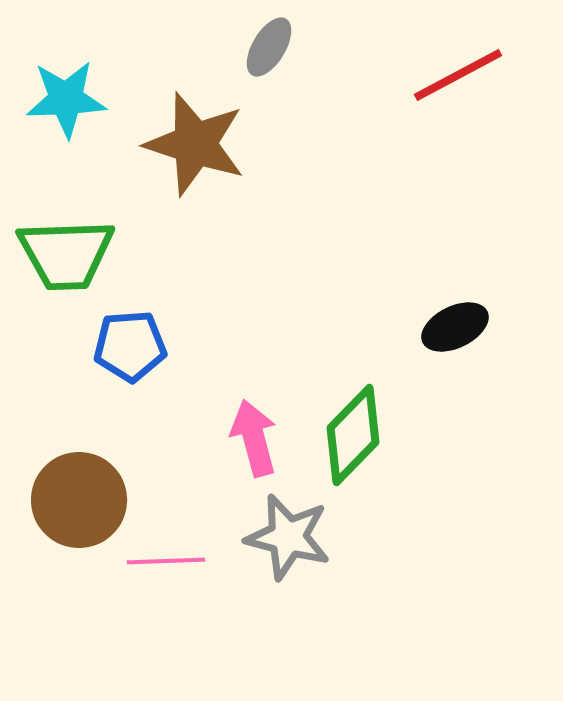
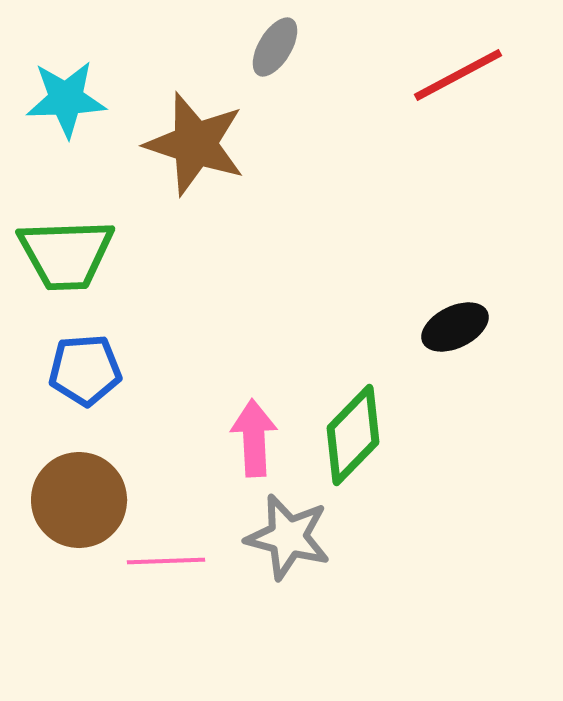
gray ellipse: moved 6 px right
blue pentagon: moved 45 px left, 24 px down
pink arrow: rotated 12 degrees clockwise
